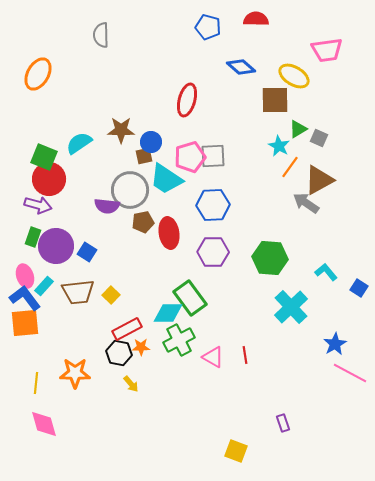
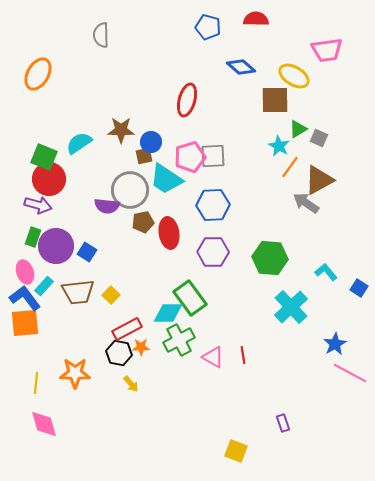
pink ellipse at (25, 276): moved 4 px up
red line at (245, 355): moved 2 px left
